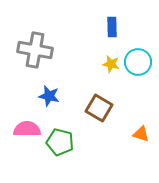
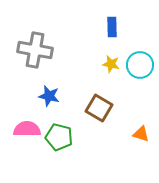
cyan circle: moved 2 px right, 3 px down
green pentagon: moved 1 px left, 5 px up
